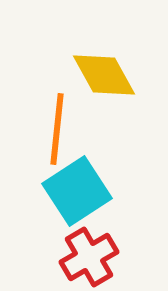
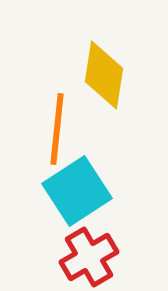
yellow diamond: rotated 38 degrees clockwise
